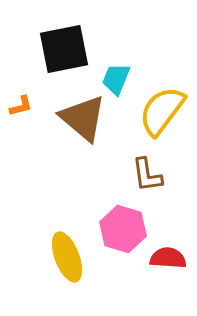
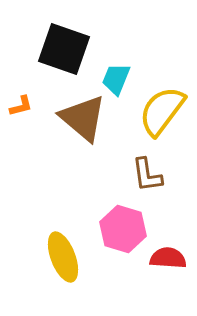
black square: rotated 30 degrees clockwise
yellow ellipse: moved 4 px left
